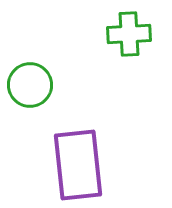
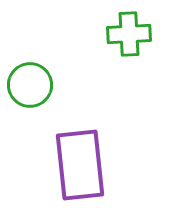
purple rectangle: moved 2 px right
